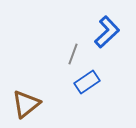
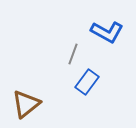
blue L-shape: rotated 72 degrees clockwise
blue rectangle: rotated 20 degrees counterclockwise
